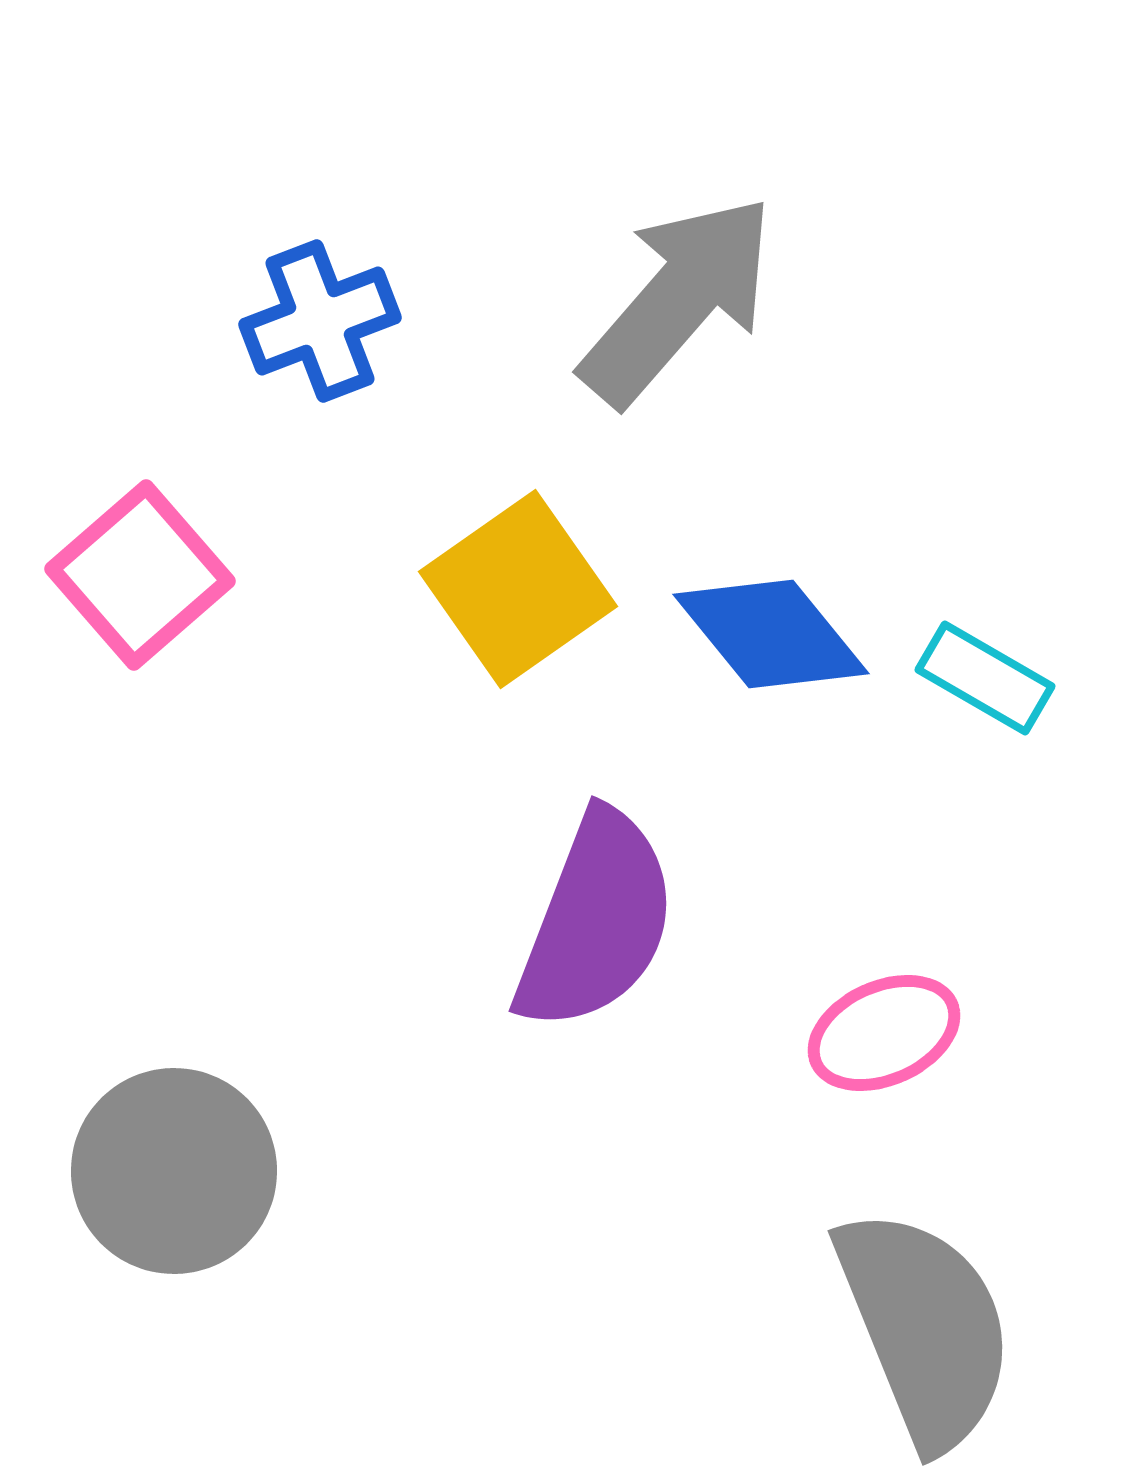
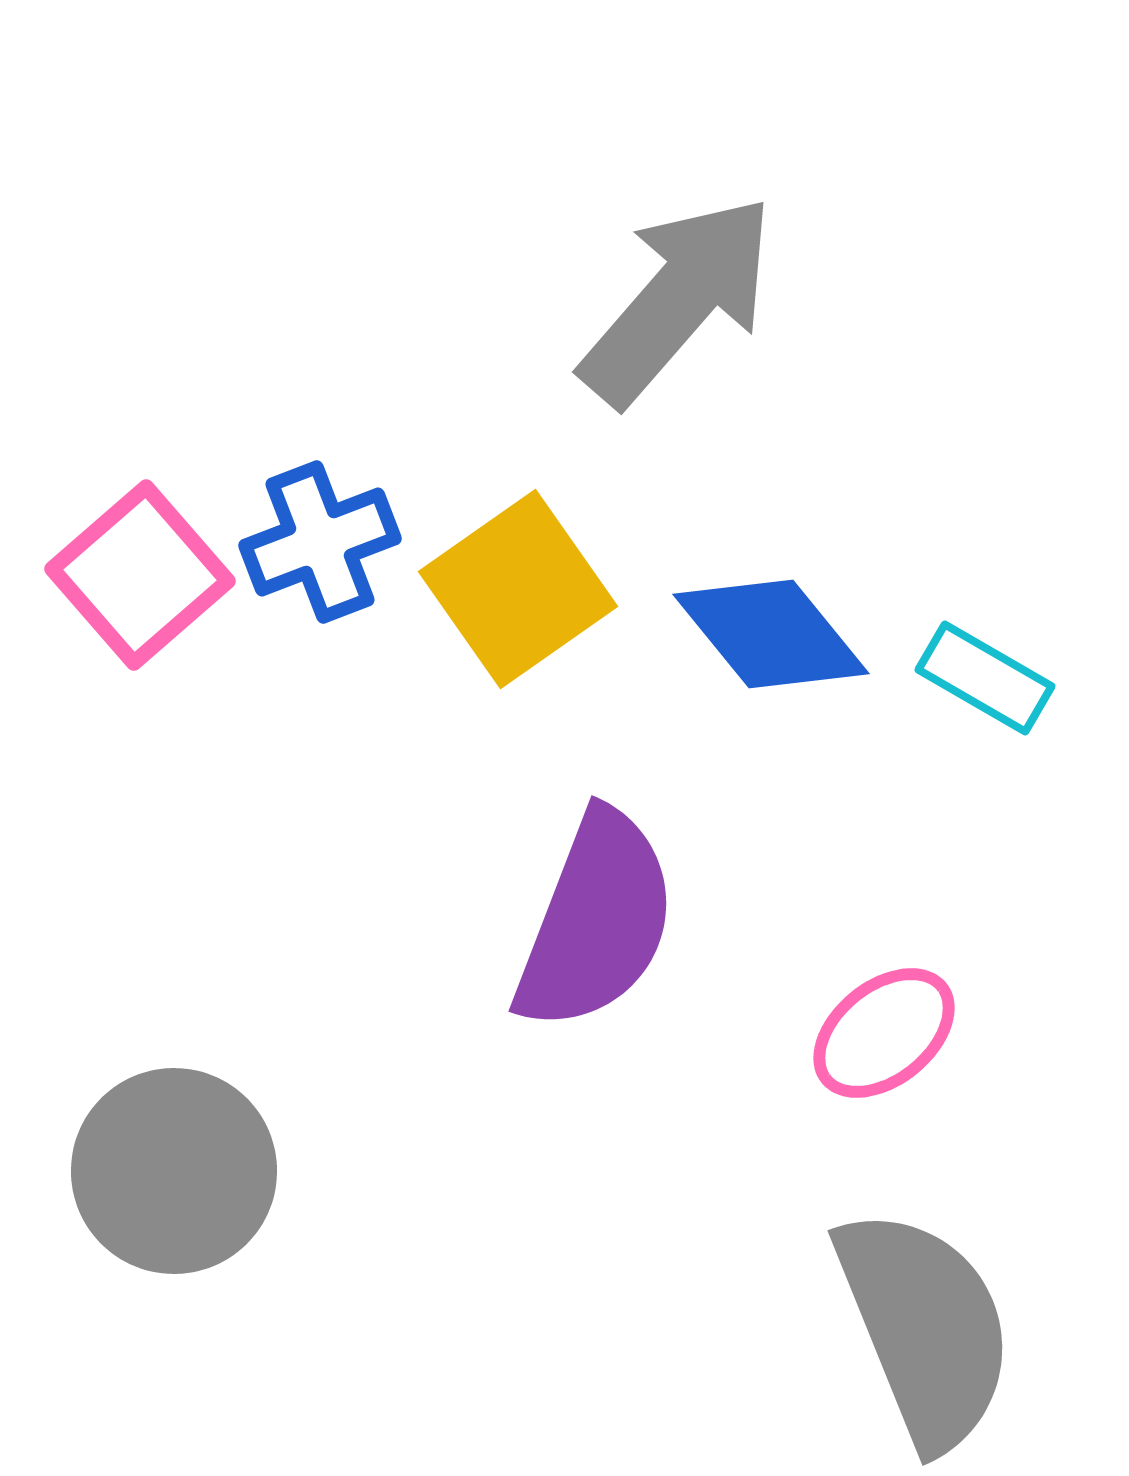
blue cross: moved 221 px down
pink ellipse: rotated 15 degrees counterclockwise
